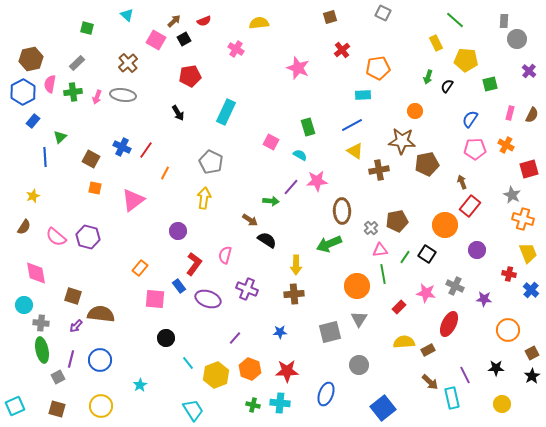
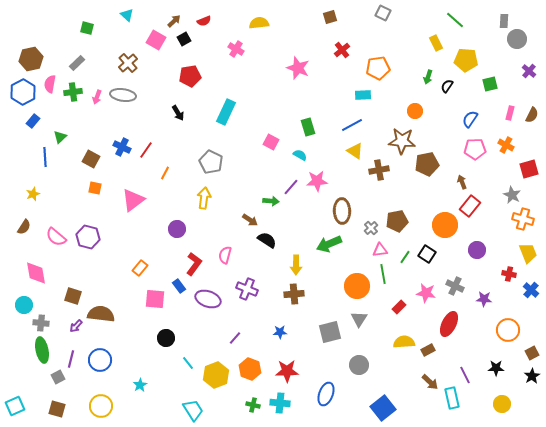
yellow star at (33, 196): moved 2 px up
purple circle at (178, 231): moved 1 px left, 2 px up
